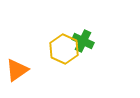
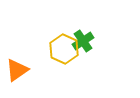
green cross: rotated 30 degrees clockwise
